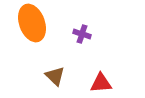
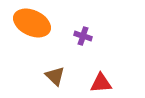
orange ellipse: rotated 45 degrees counterclockwise
purple cross: moved 1 px right, 2 px down
